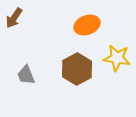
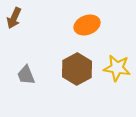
brown arrow: rotated 10 degrees counterclockwise
yellow star: moved 10 px down
